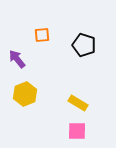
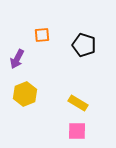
purple arrow: rotated 114 degrees counterclockwise
